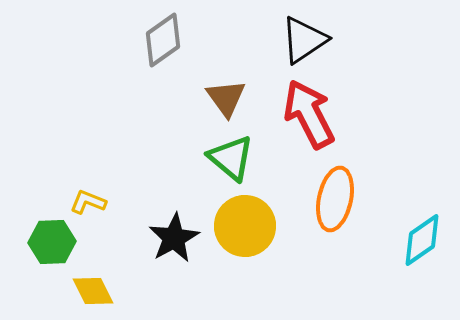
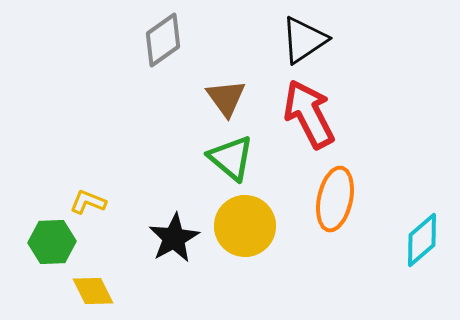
cyan diamond: rotated 6 degrees counterclockwise
